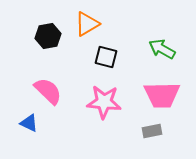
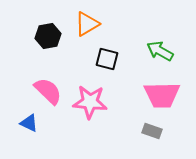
green arrow: moved 2 px left, 2 px down
black square: moved 1 px right, 2 px down
pink star: moved 14 px left
gray rectangle: rotated 30 degrees clockwise
